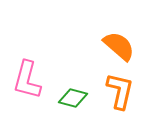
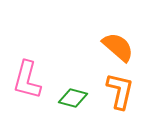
orange semicircle: moved 1 px left, 1 px down
